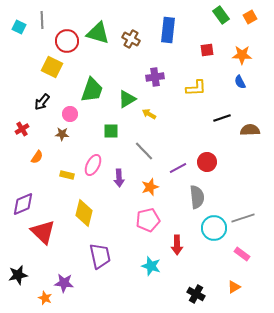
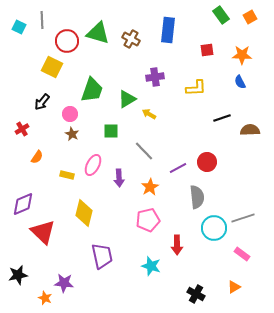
brown star at (62, 134): moved 10 px right; rotated 24 degrees clockwise
orange star at (150, 187): rotated 12 degrees counterclockwise
purple trapezoid at (100, 256): moved 2 px right
